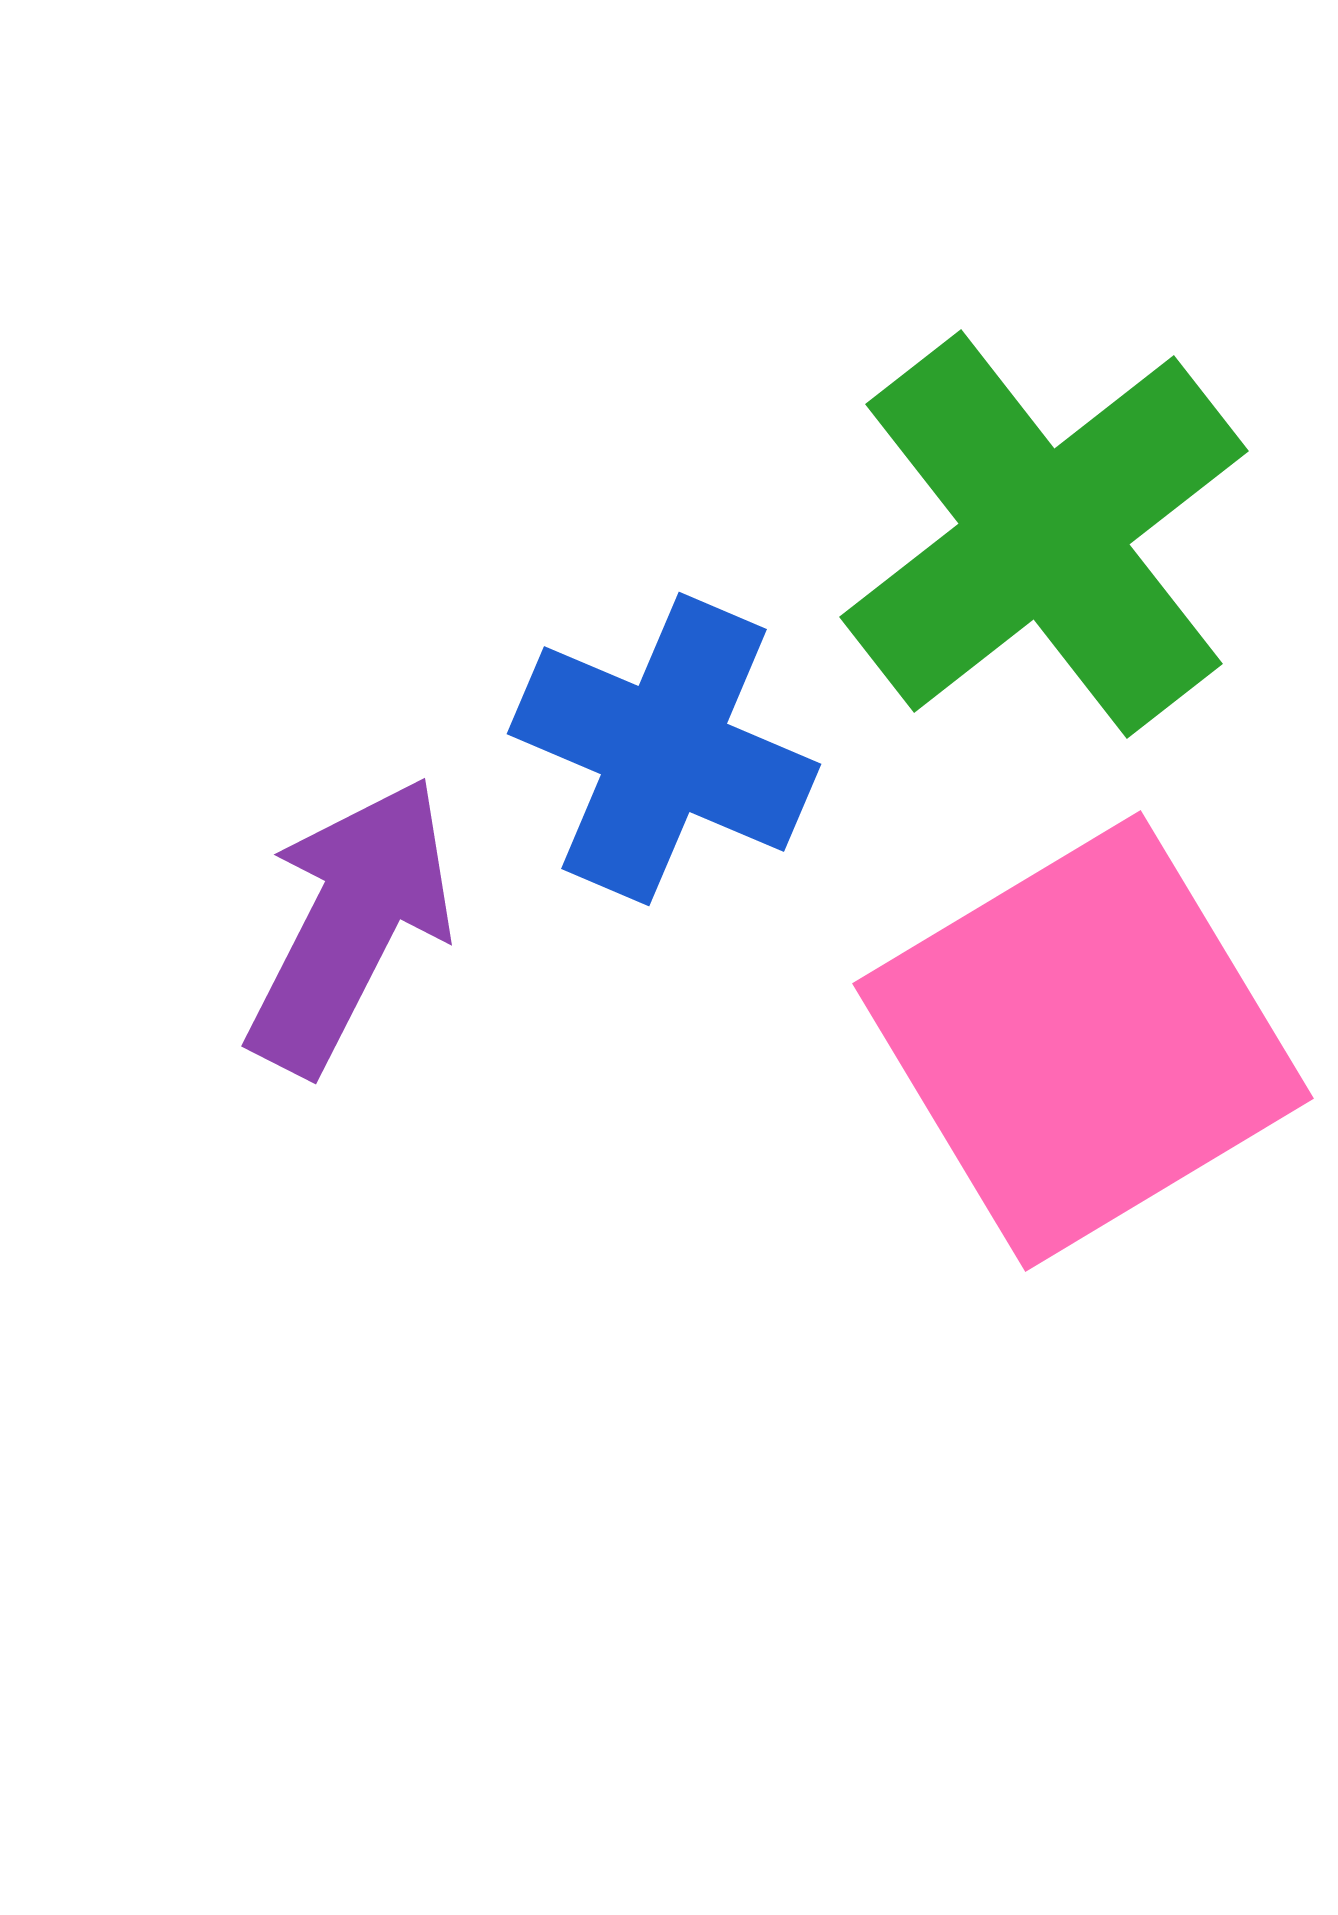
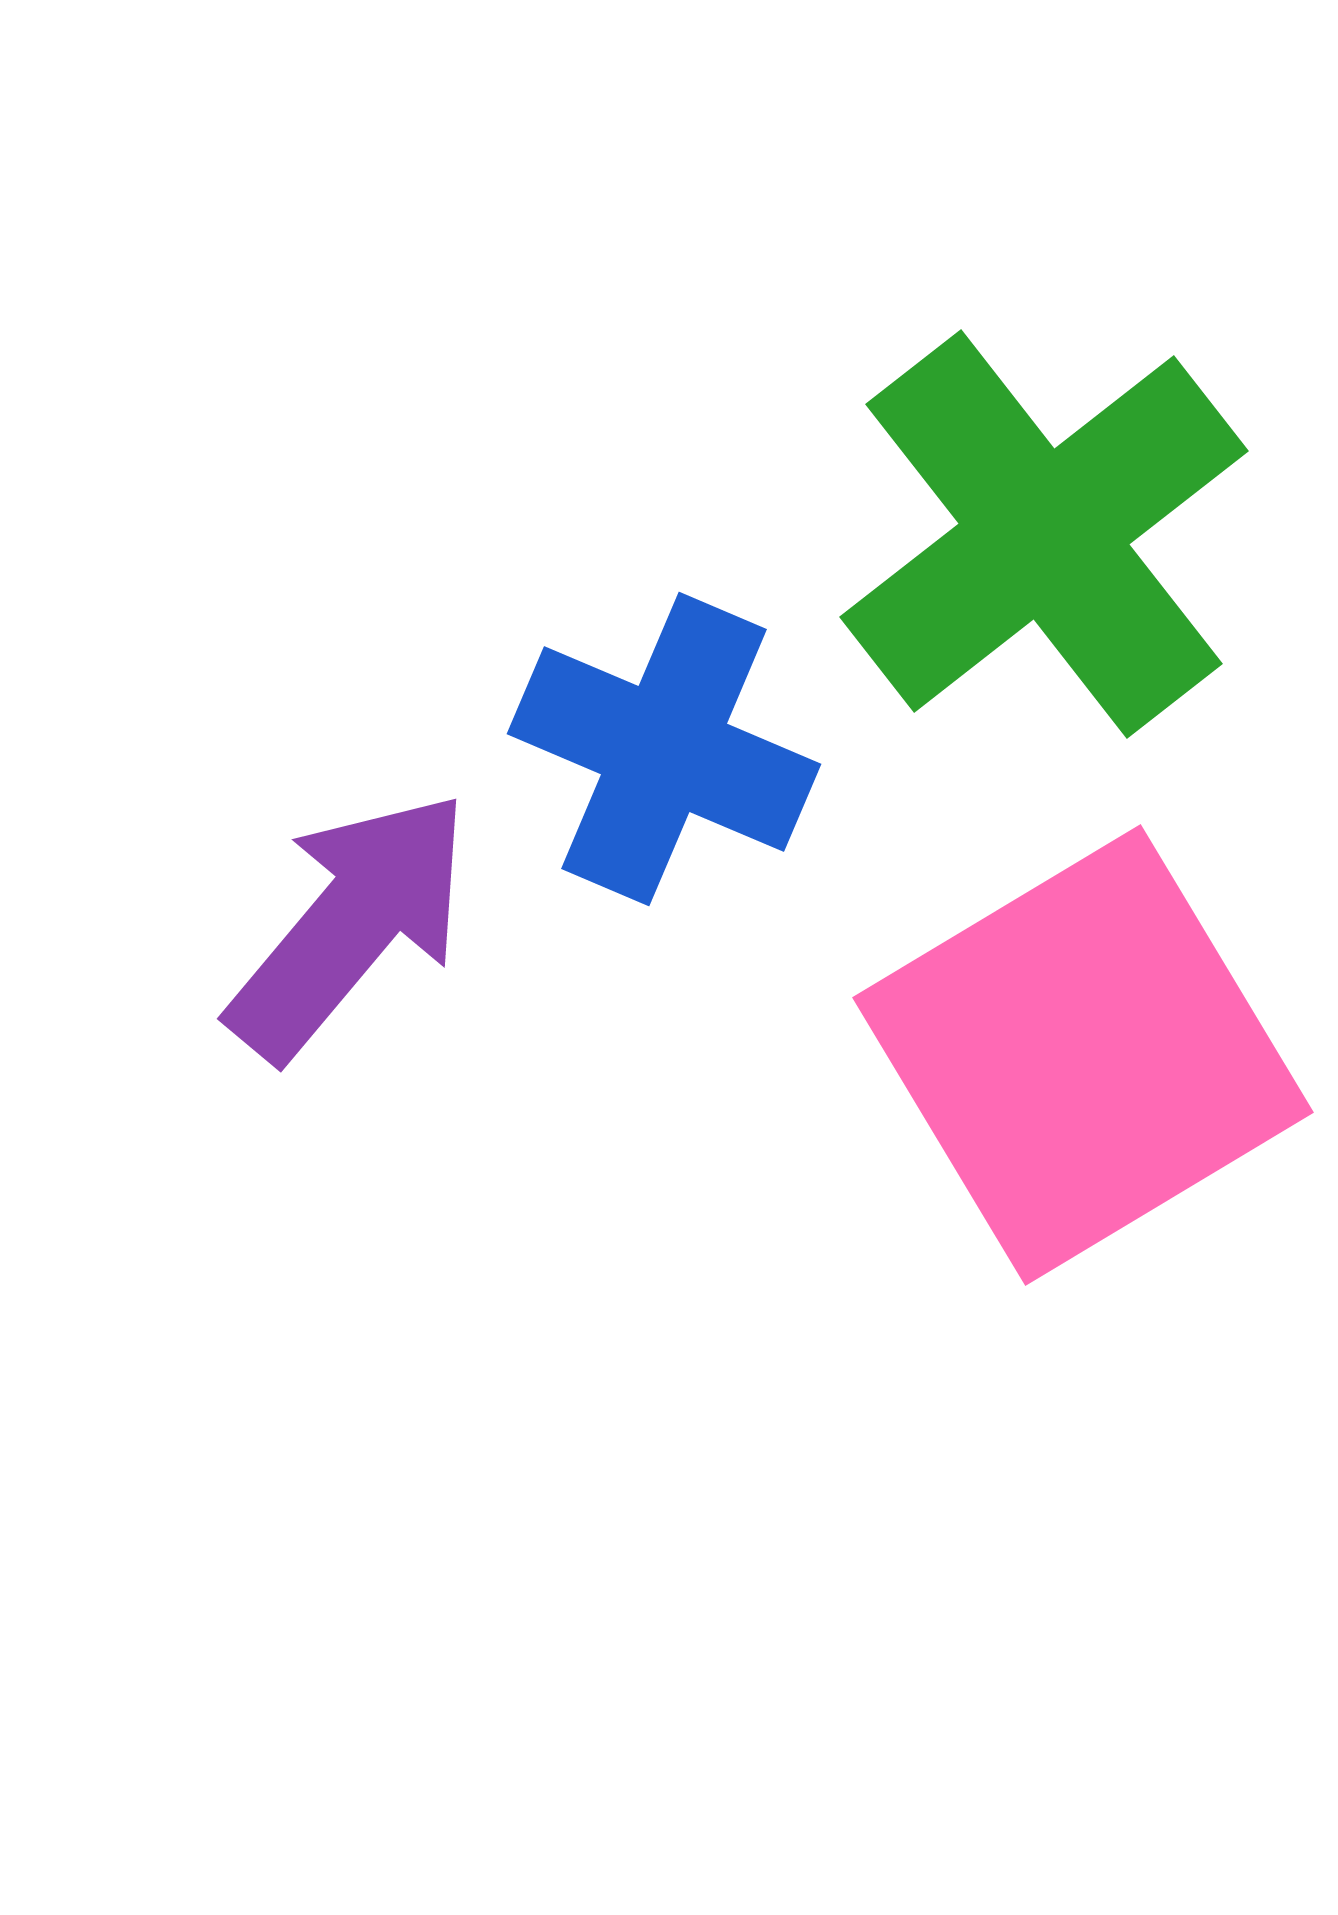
purple arrow: rotated 13 degrees clockwise
pink square: moved 14 px down
